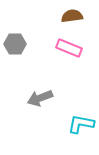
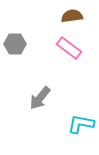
pink rectangle: rotated 15 degrees clockwise
gray arrow: rotated 30 degrees counterclockwise
